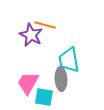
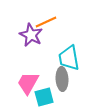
orange line: moved 1 px right, 3 px up; rotated 40 degrees counterclockwise
cyan trapezoid: moved 2 px up
gray ellipse: moved 1 px right
cyan square: rotated 24 degrees counterclockwise
